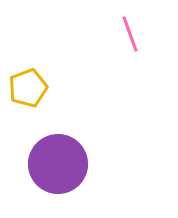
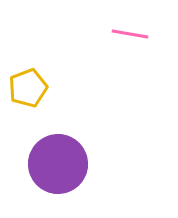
pink line: rotated 60 degrees counterclockwise
